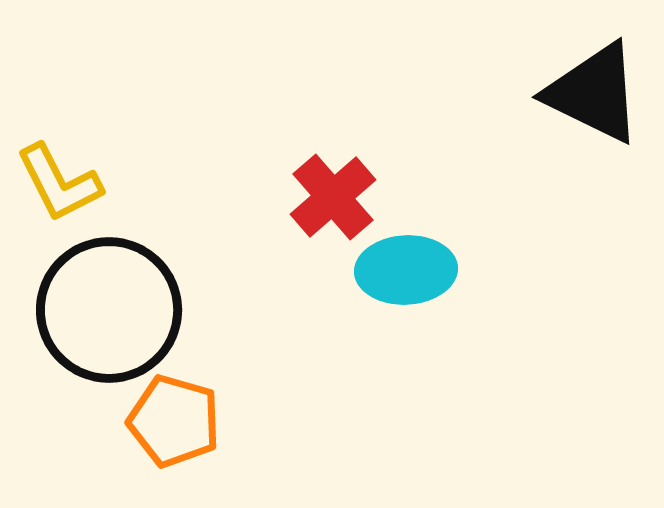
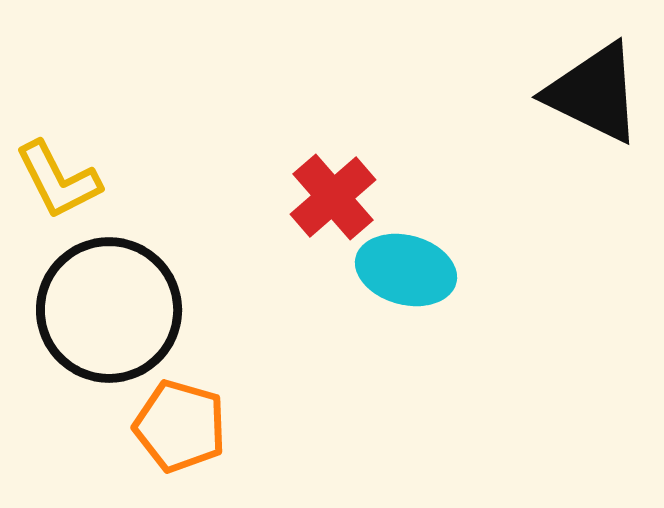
yellow L-shape: moved 1 px left, 3 px up
cyan ellipse: rotated 18 degrees clockwise
orange pentagon: moved 6 px right, 5 px down
